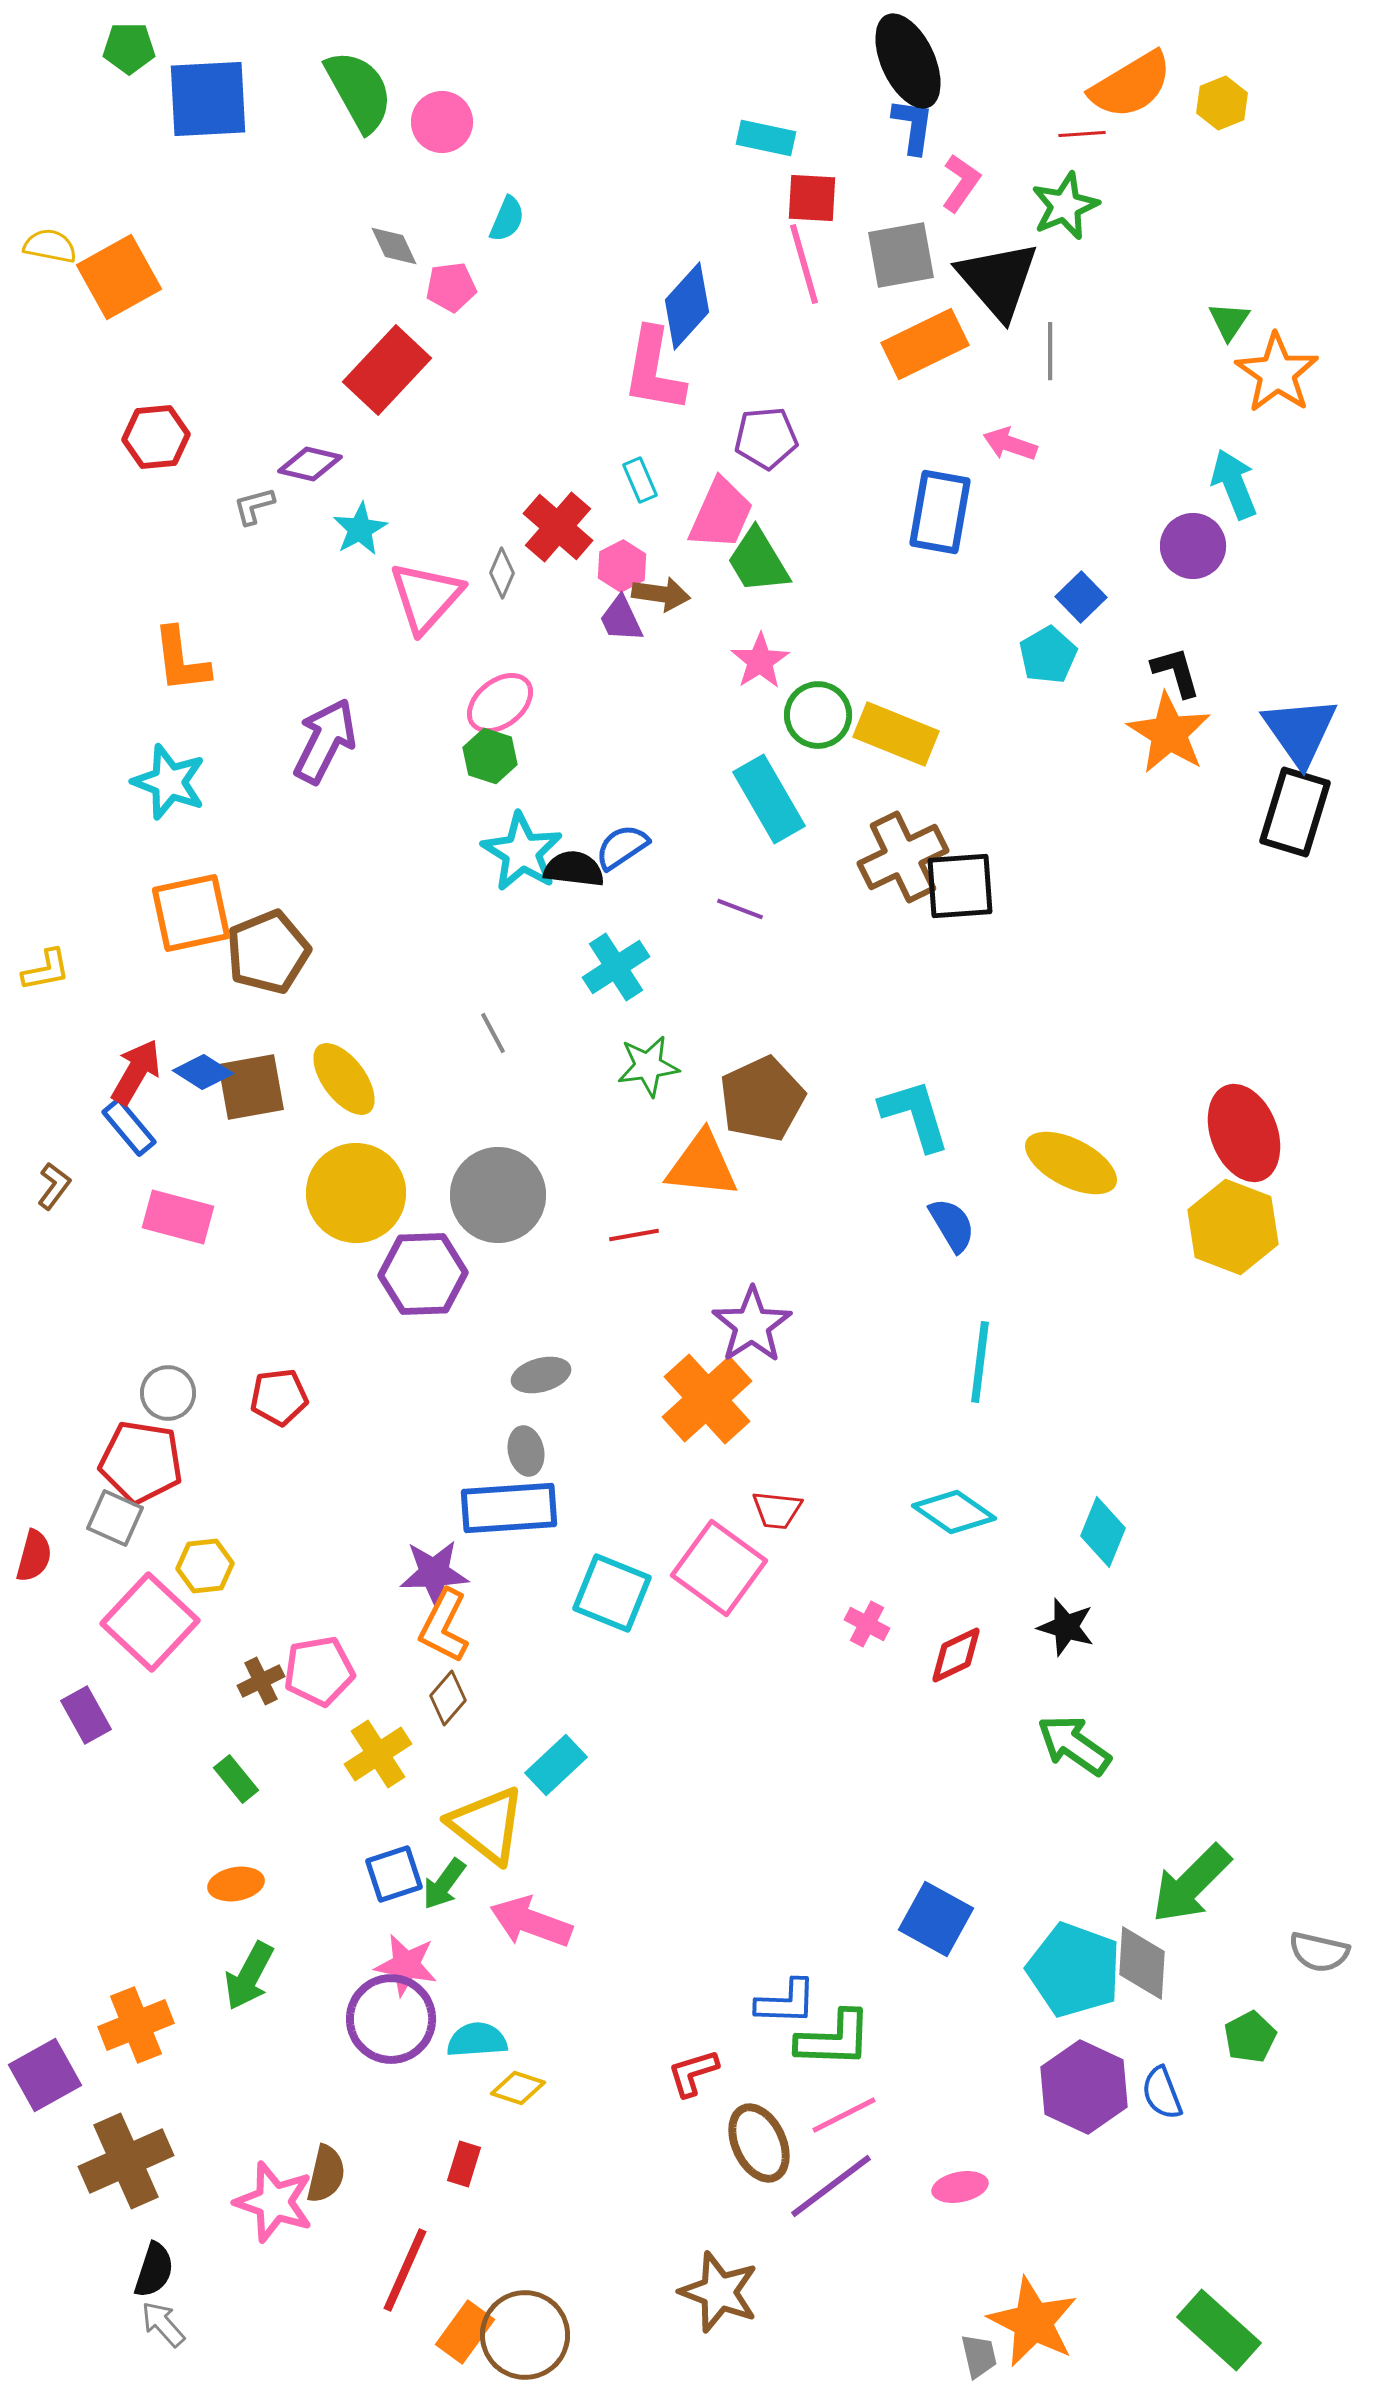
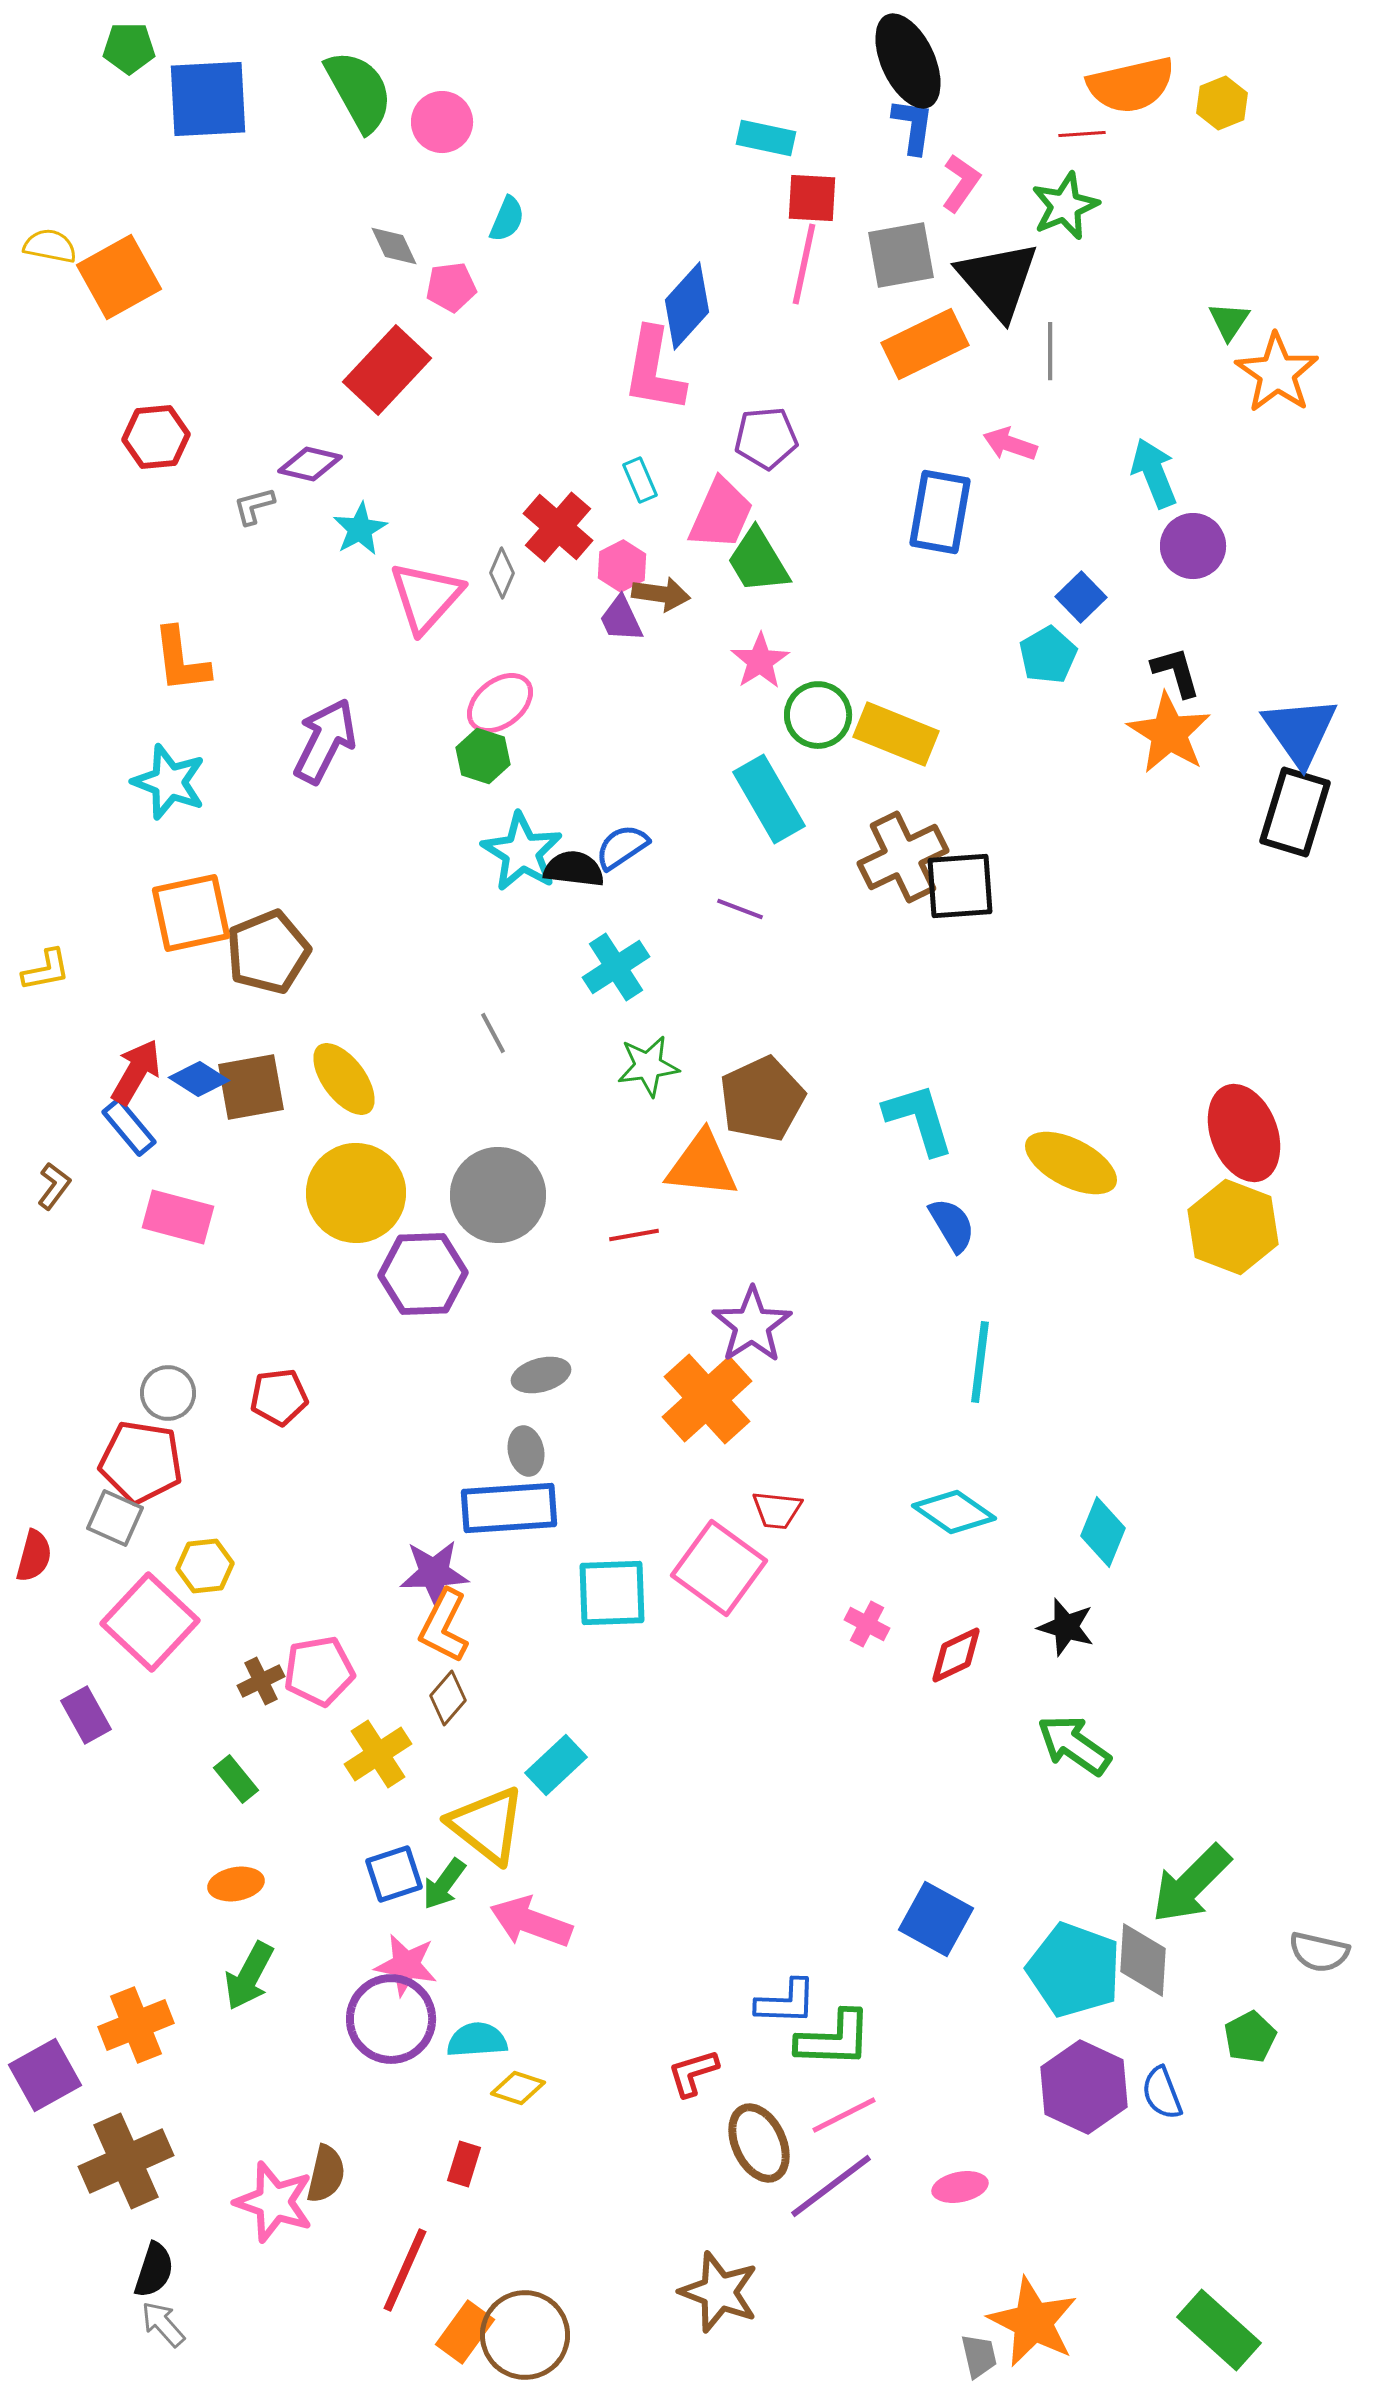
orange semicircle at (1131, 85): rotated 18 degrees clockwise
pink line at (804, 264): rotated 28 degrees clockwise
cyan arrow at (1234, 484): moved 80 px left, 11 px up
green hexagon at (490, 756): moved 7 px left
blue diamond at (203, 1072): moved 4 px left, 7 px down
cyan L-shape at (915, 1115): moved 4 px right, 4 px down
cyan square at (612, 1593): rotated 24 degrees counterclockwise
gray diamond at (1142, 1963): moved 1 px right, 3 px up
